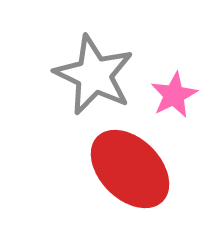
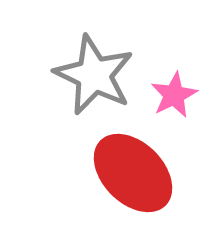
red ellipse: moved 3 px right, 4 px down
